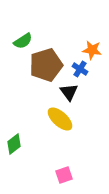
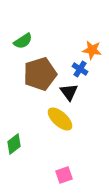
brown pentagon: moved 6 px left, 9 px down
